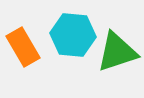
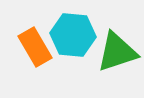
orange rectangle: moved 12 px right
